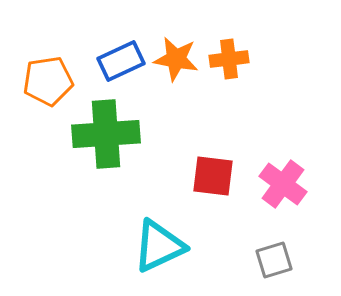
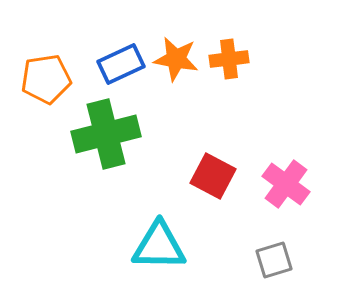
blue rectangle: moved 3 px down
orange pentagon: moved 2 px left, 2 px up
green cross: rotated 10 degrees counterclockwise
red square: rotated 21 degrees clockwise
pink cross: moved 3 px right
cyan triangle: rotated 26 degrees clockwise
